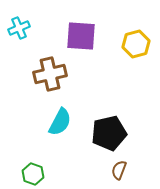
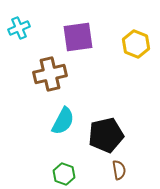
purple square: moved 3 px left, 1 px down; rotated 12 degrees counterclockwise
yellow hexagon: rotated 24 degrees counterclockwise
cyan semicircle: moved 3 px right, 1 px up
black pentagon: moved 3 px left, 2 px down
brown semicircle: rotated 150 degrees clockwise
green hexagon: moved 31 px right
